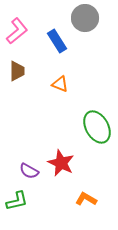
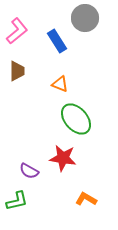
green ellipse: moved 21 px left, 8 px up; rotated 12 degrees counterclockwise
red star: moved 2 px right, 5 px up; rotated 16 degrees counterclockwise
